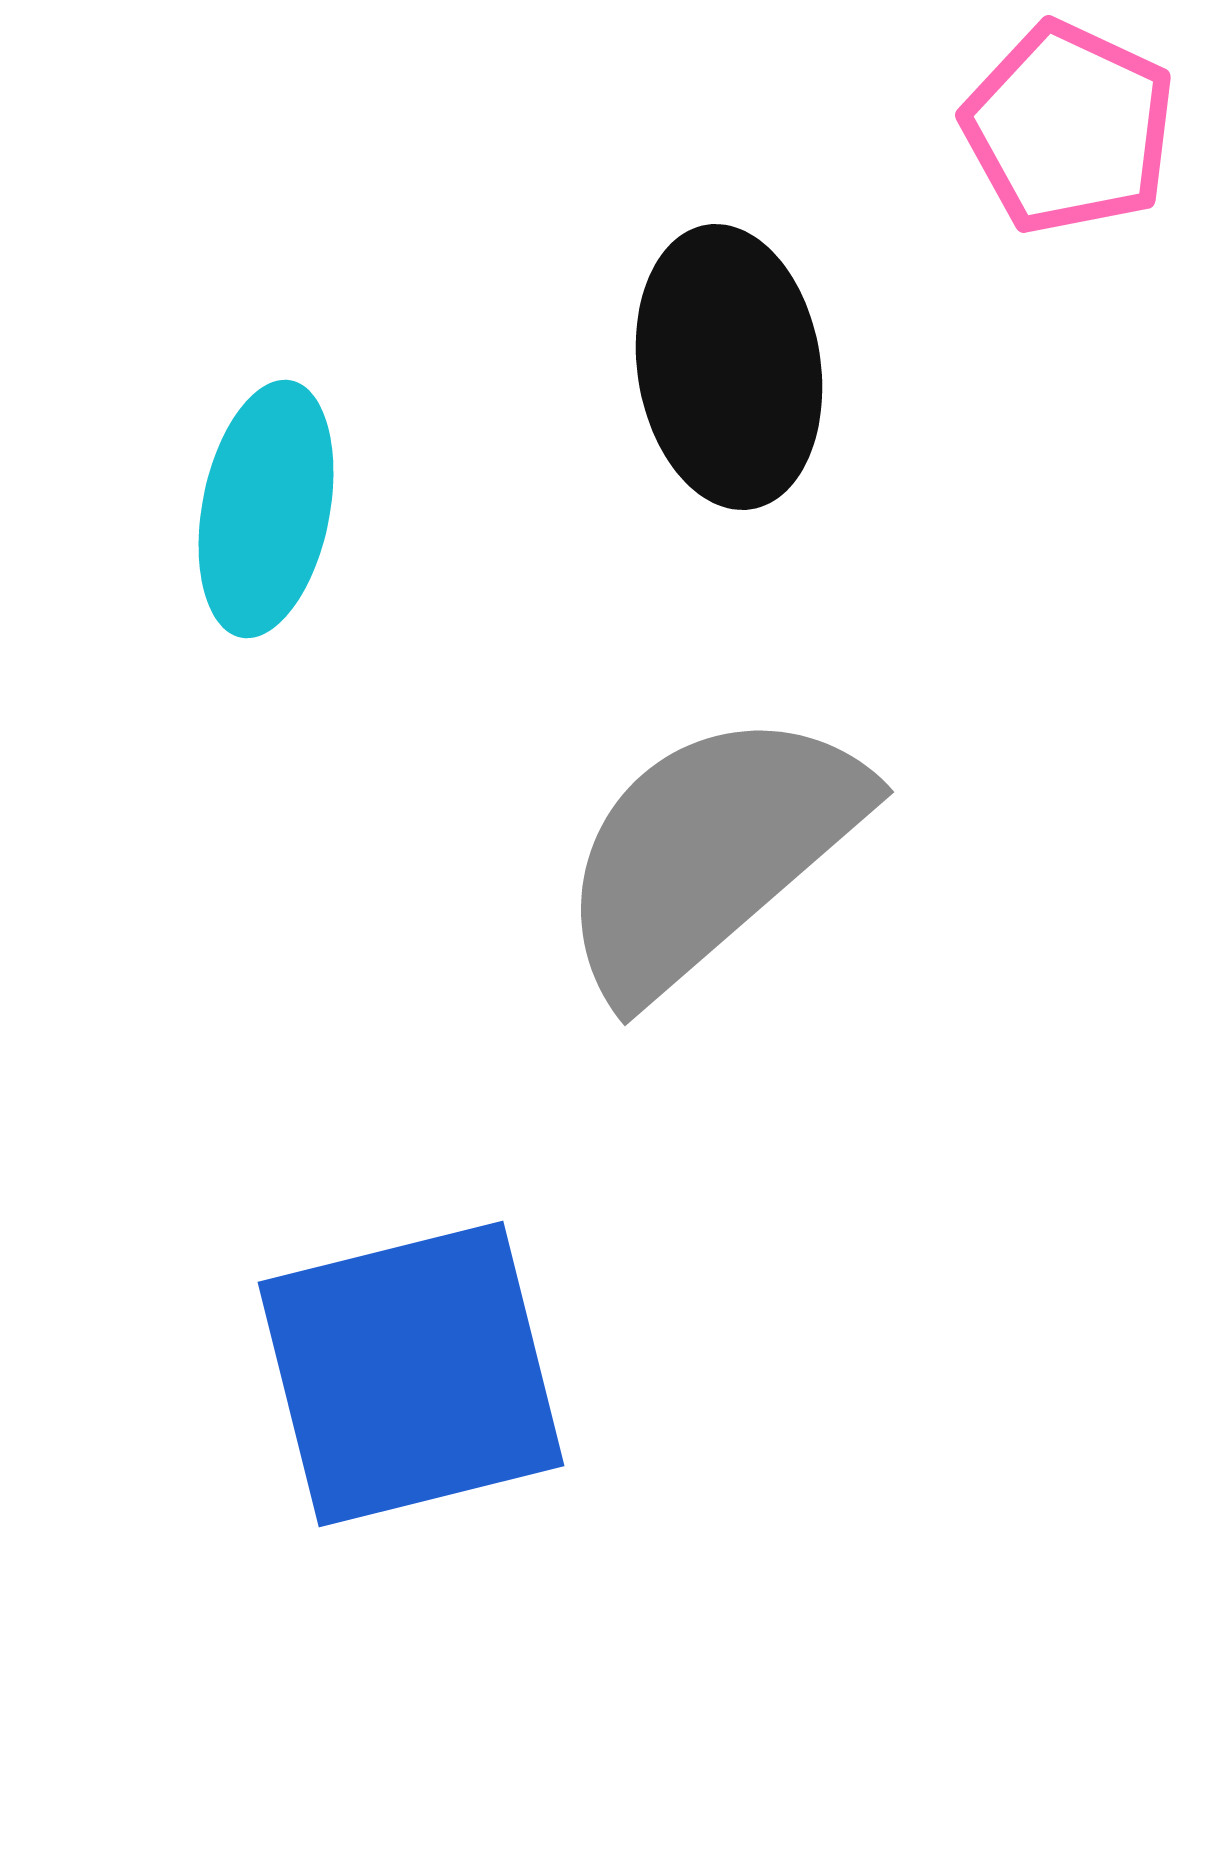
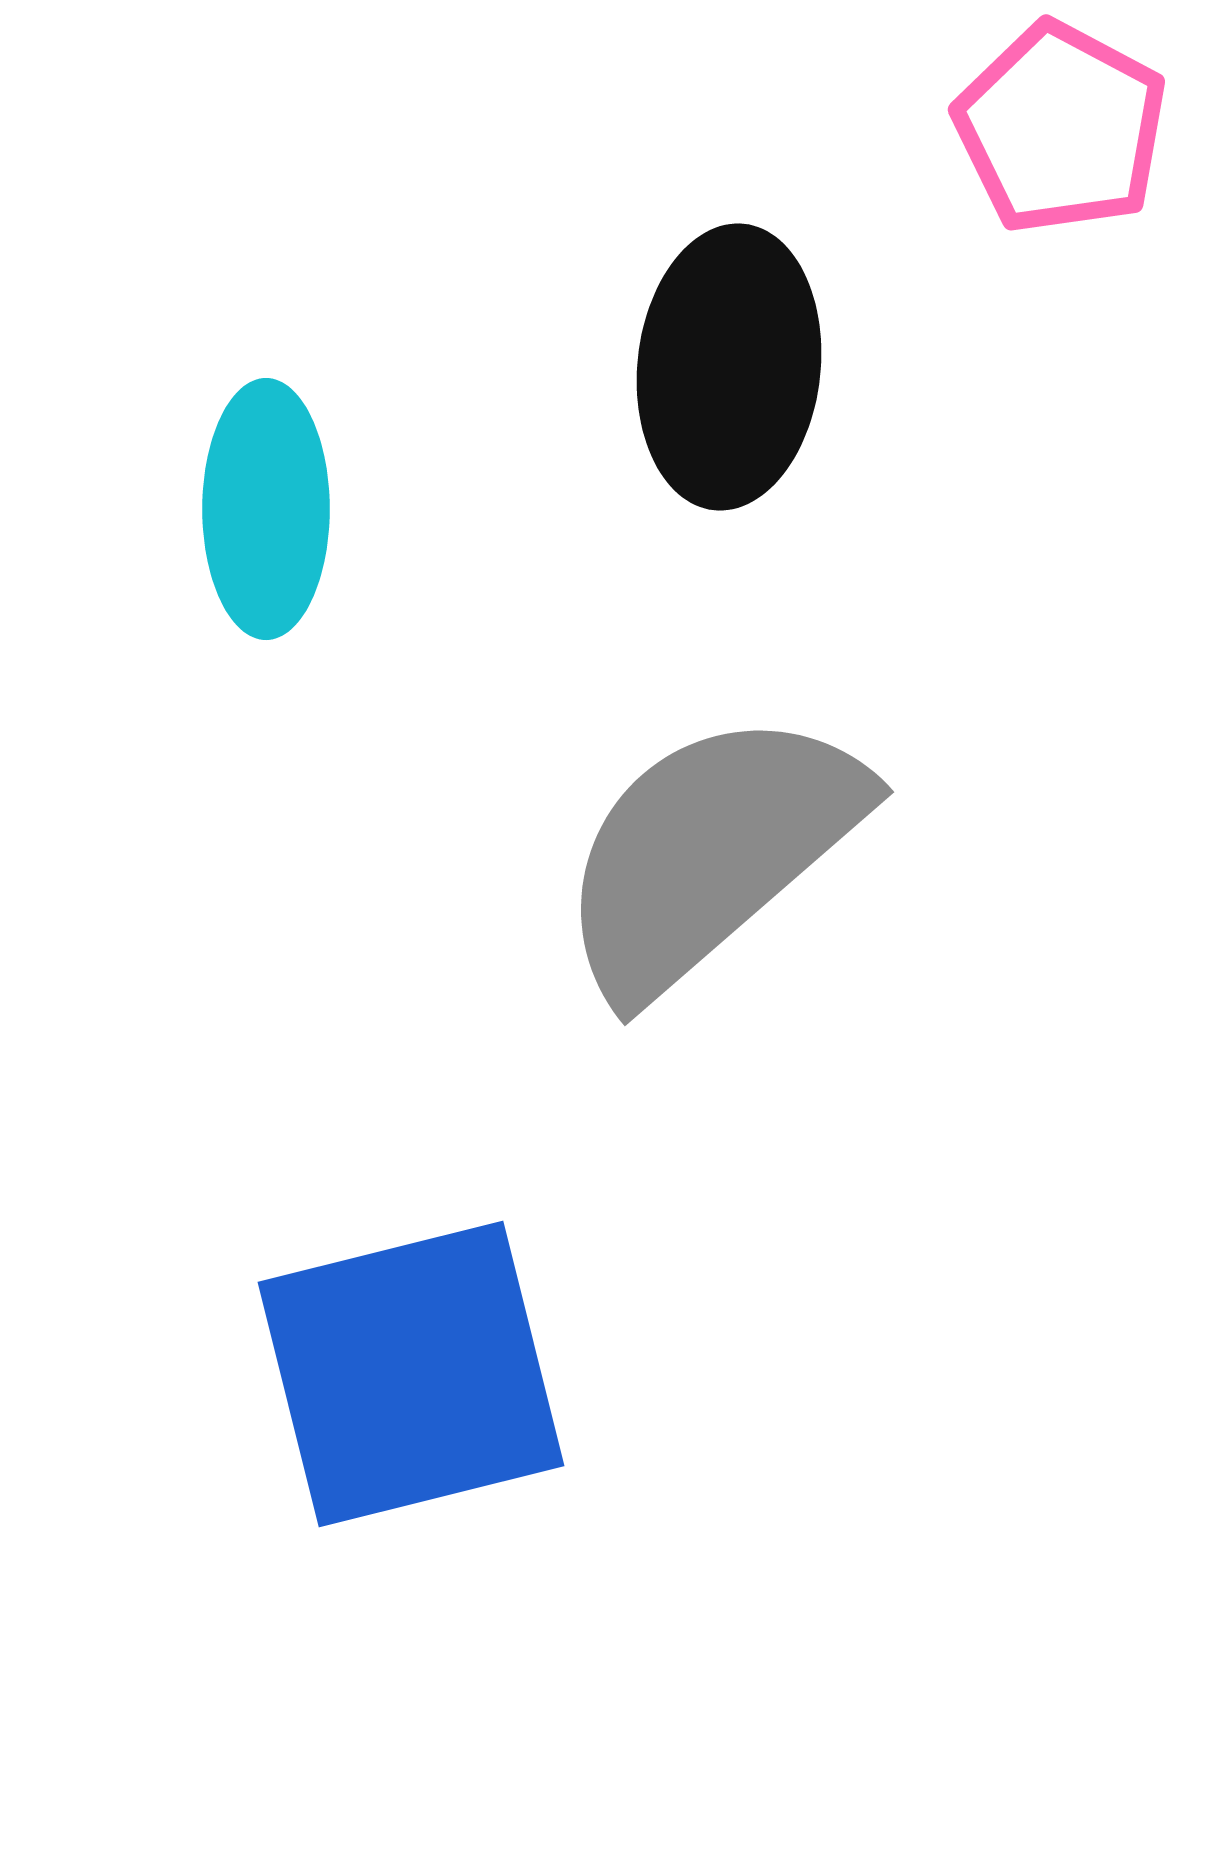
pink pentagon: moved 8 px left; rotated 3 degrees clockwise
black ellipse: rotated 15 degrees clockwise
cyan ellipse: rotated 11 degrees counterclockwise
